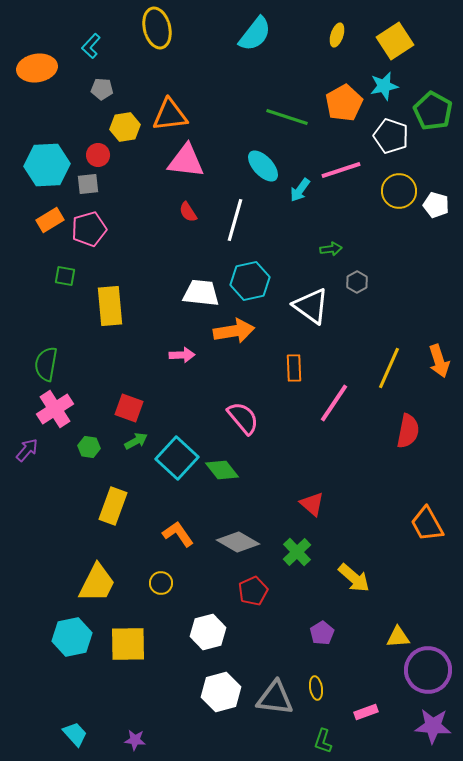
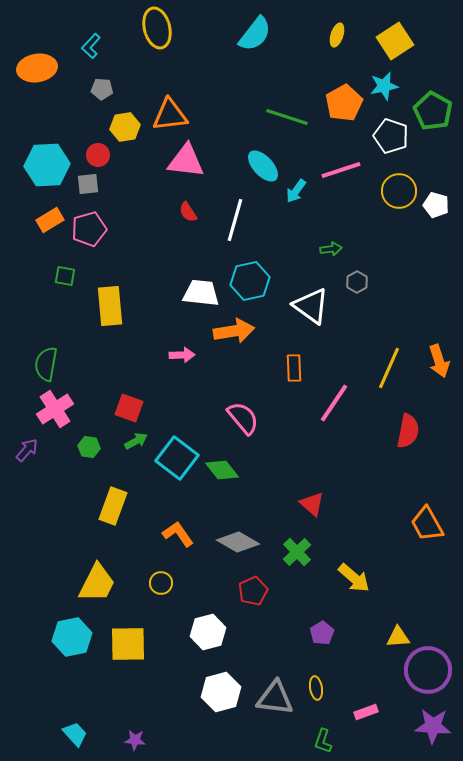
cyan arrow at (300, 190): moved 4 px left, 1 px down
cyan square at (177, 458): rotated 6 degrees counterclockwise
